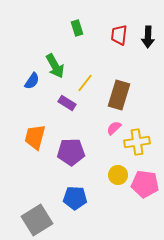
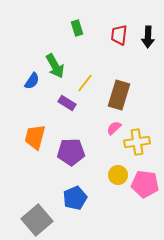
blue pentagon: rotated 25 degrees counterclockwise
gray square: rotated 8 degrees counterclockwise
